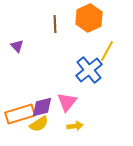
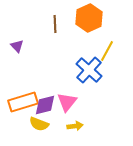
blue cross: rotated 8 degrees counterclockwise
purple diamond: moved 3 px right, 2 px up
orange rectangle: moved 3 px right, 12 px up
yellow semicircle: rotated 54 degrees clockwise
